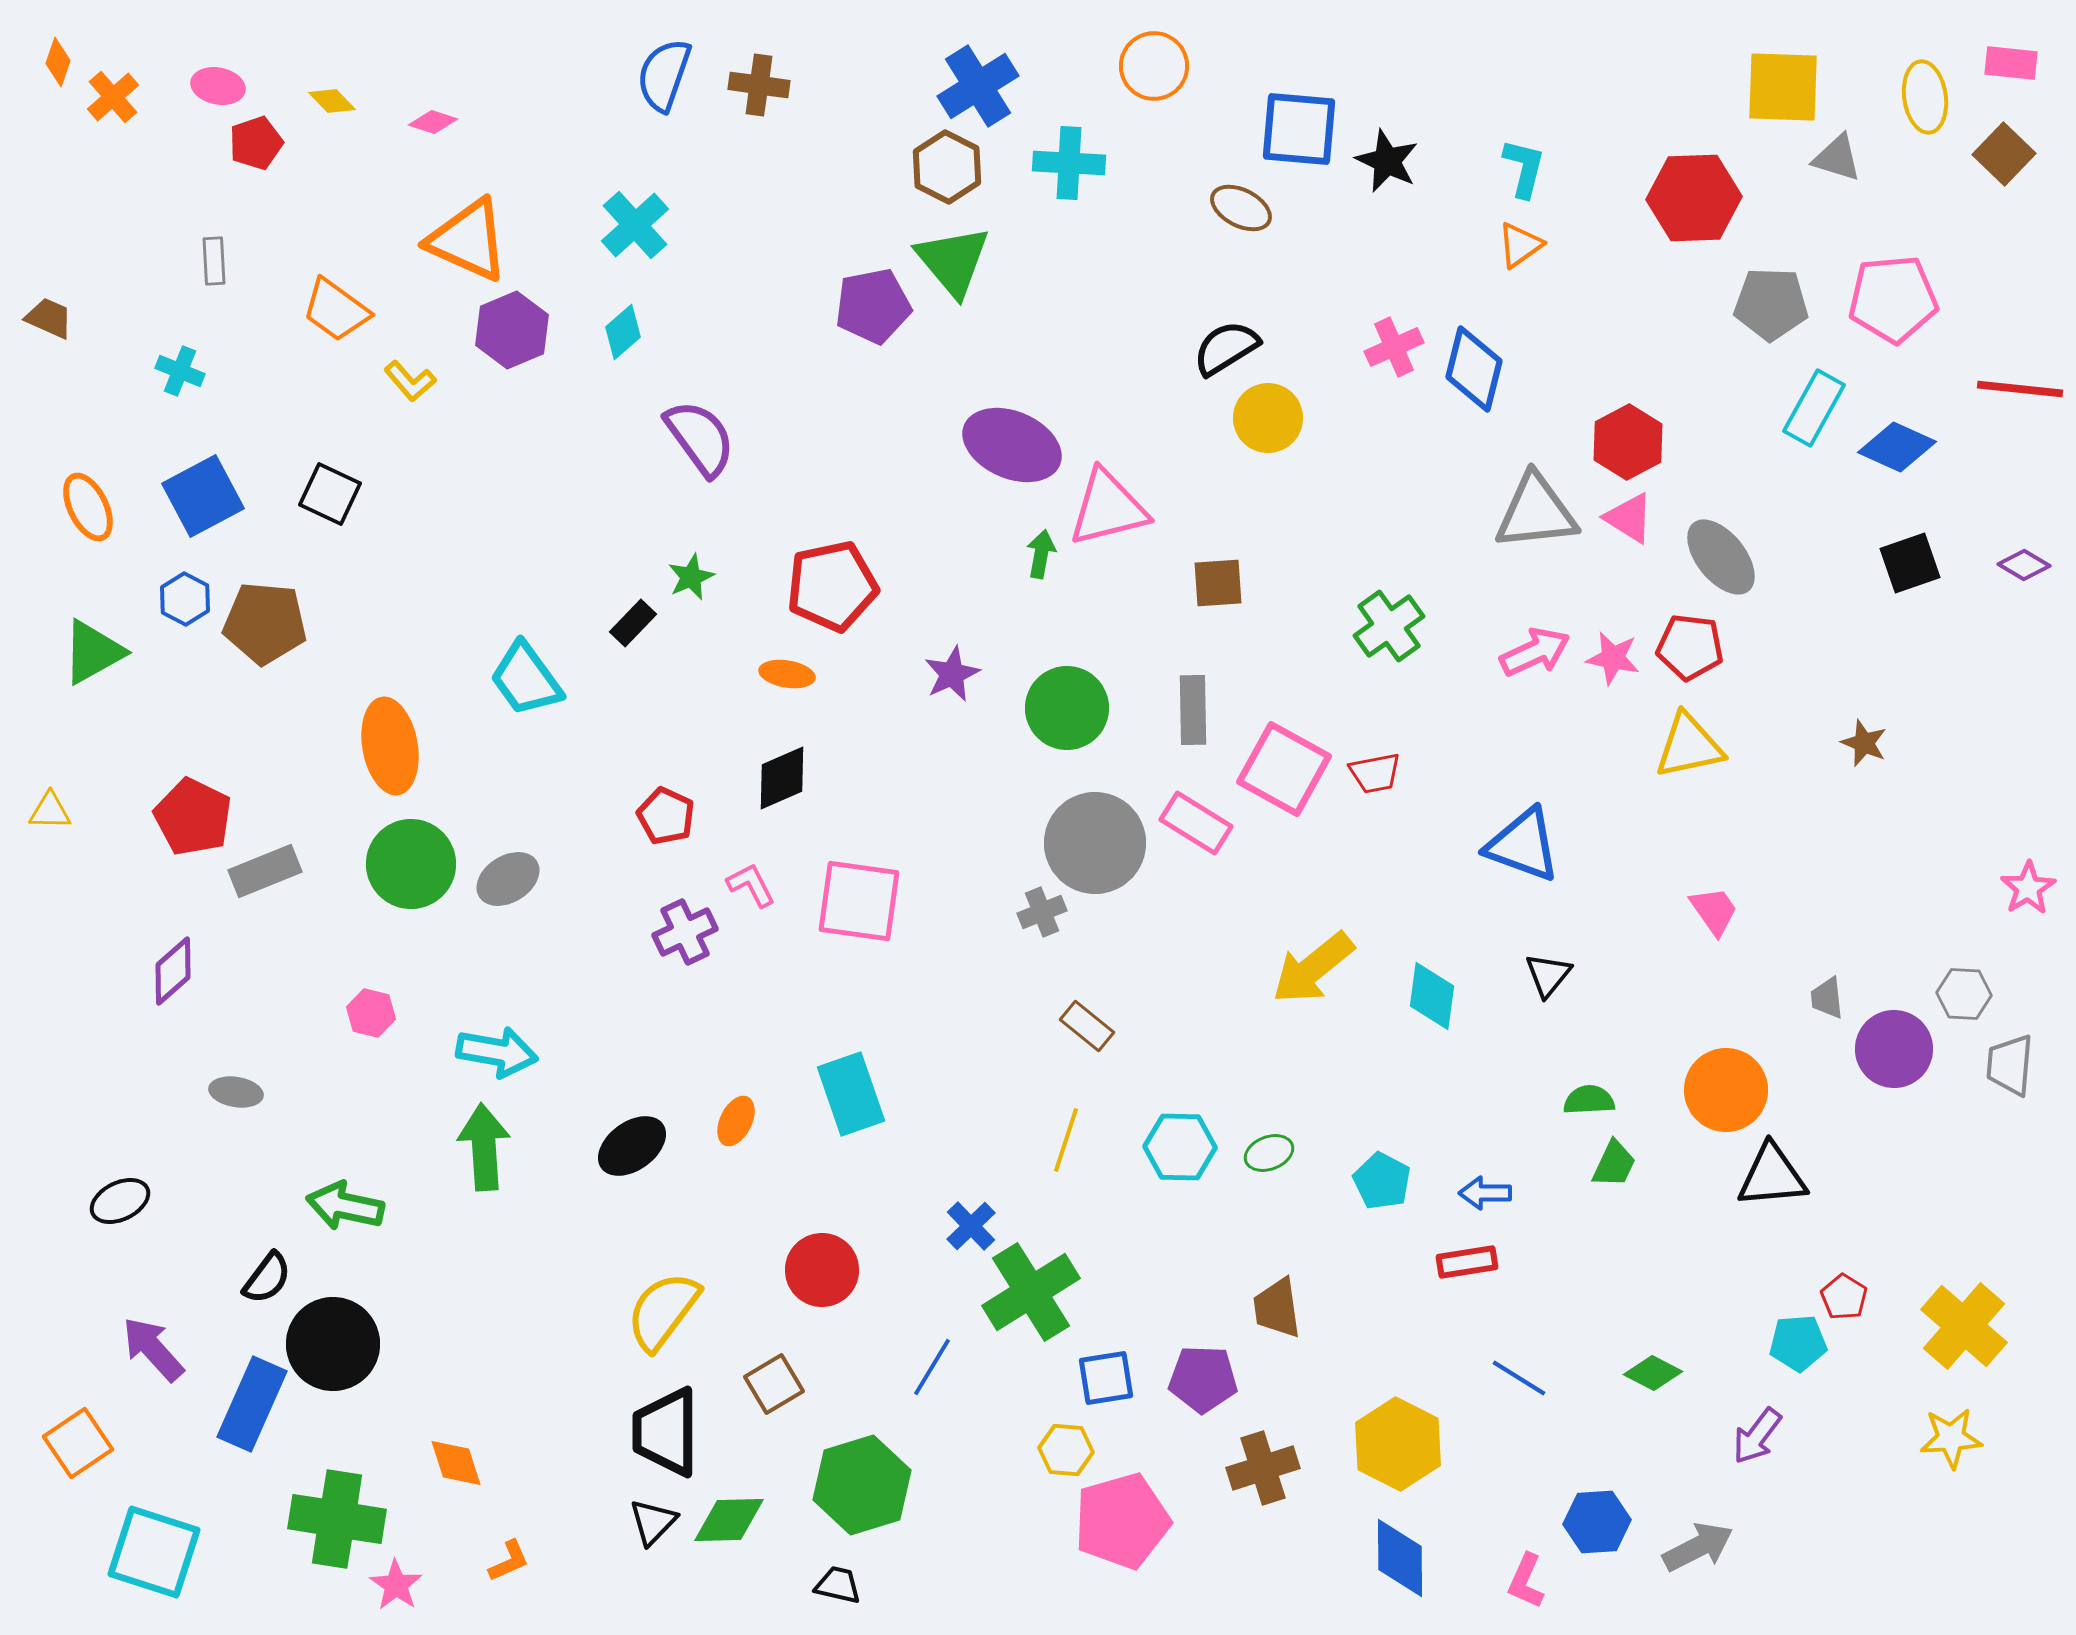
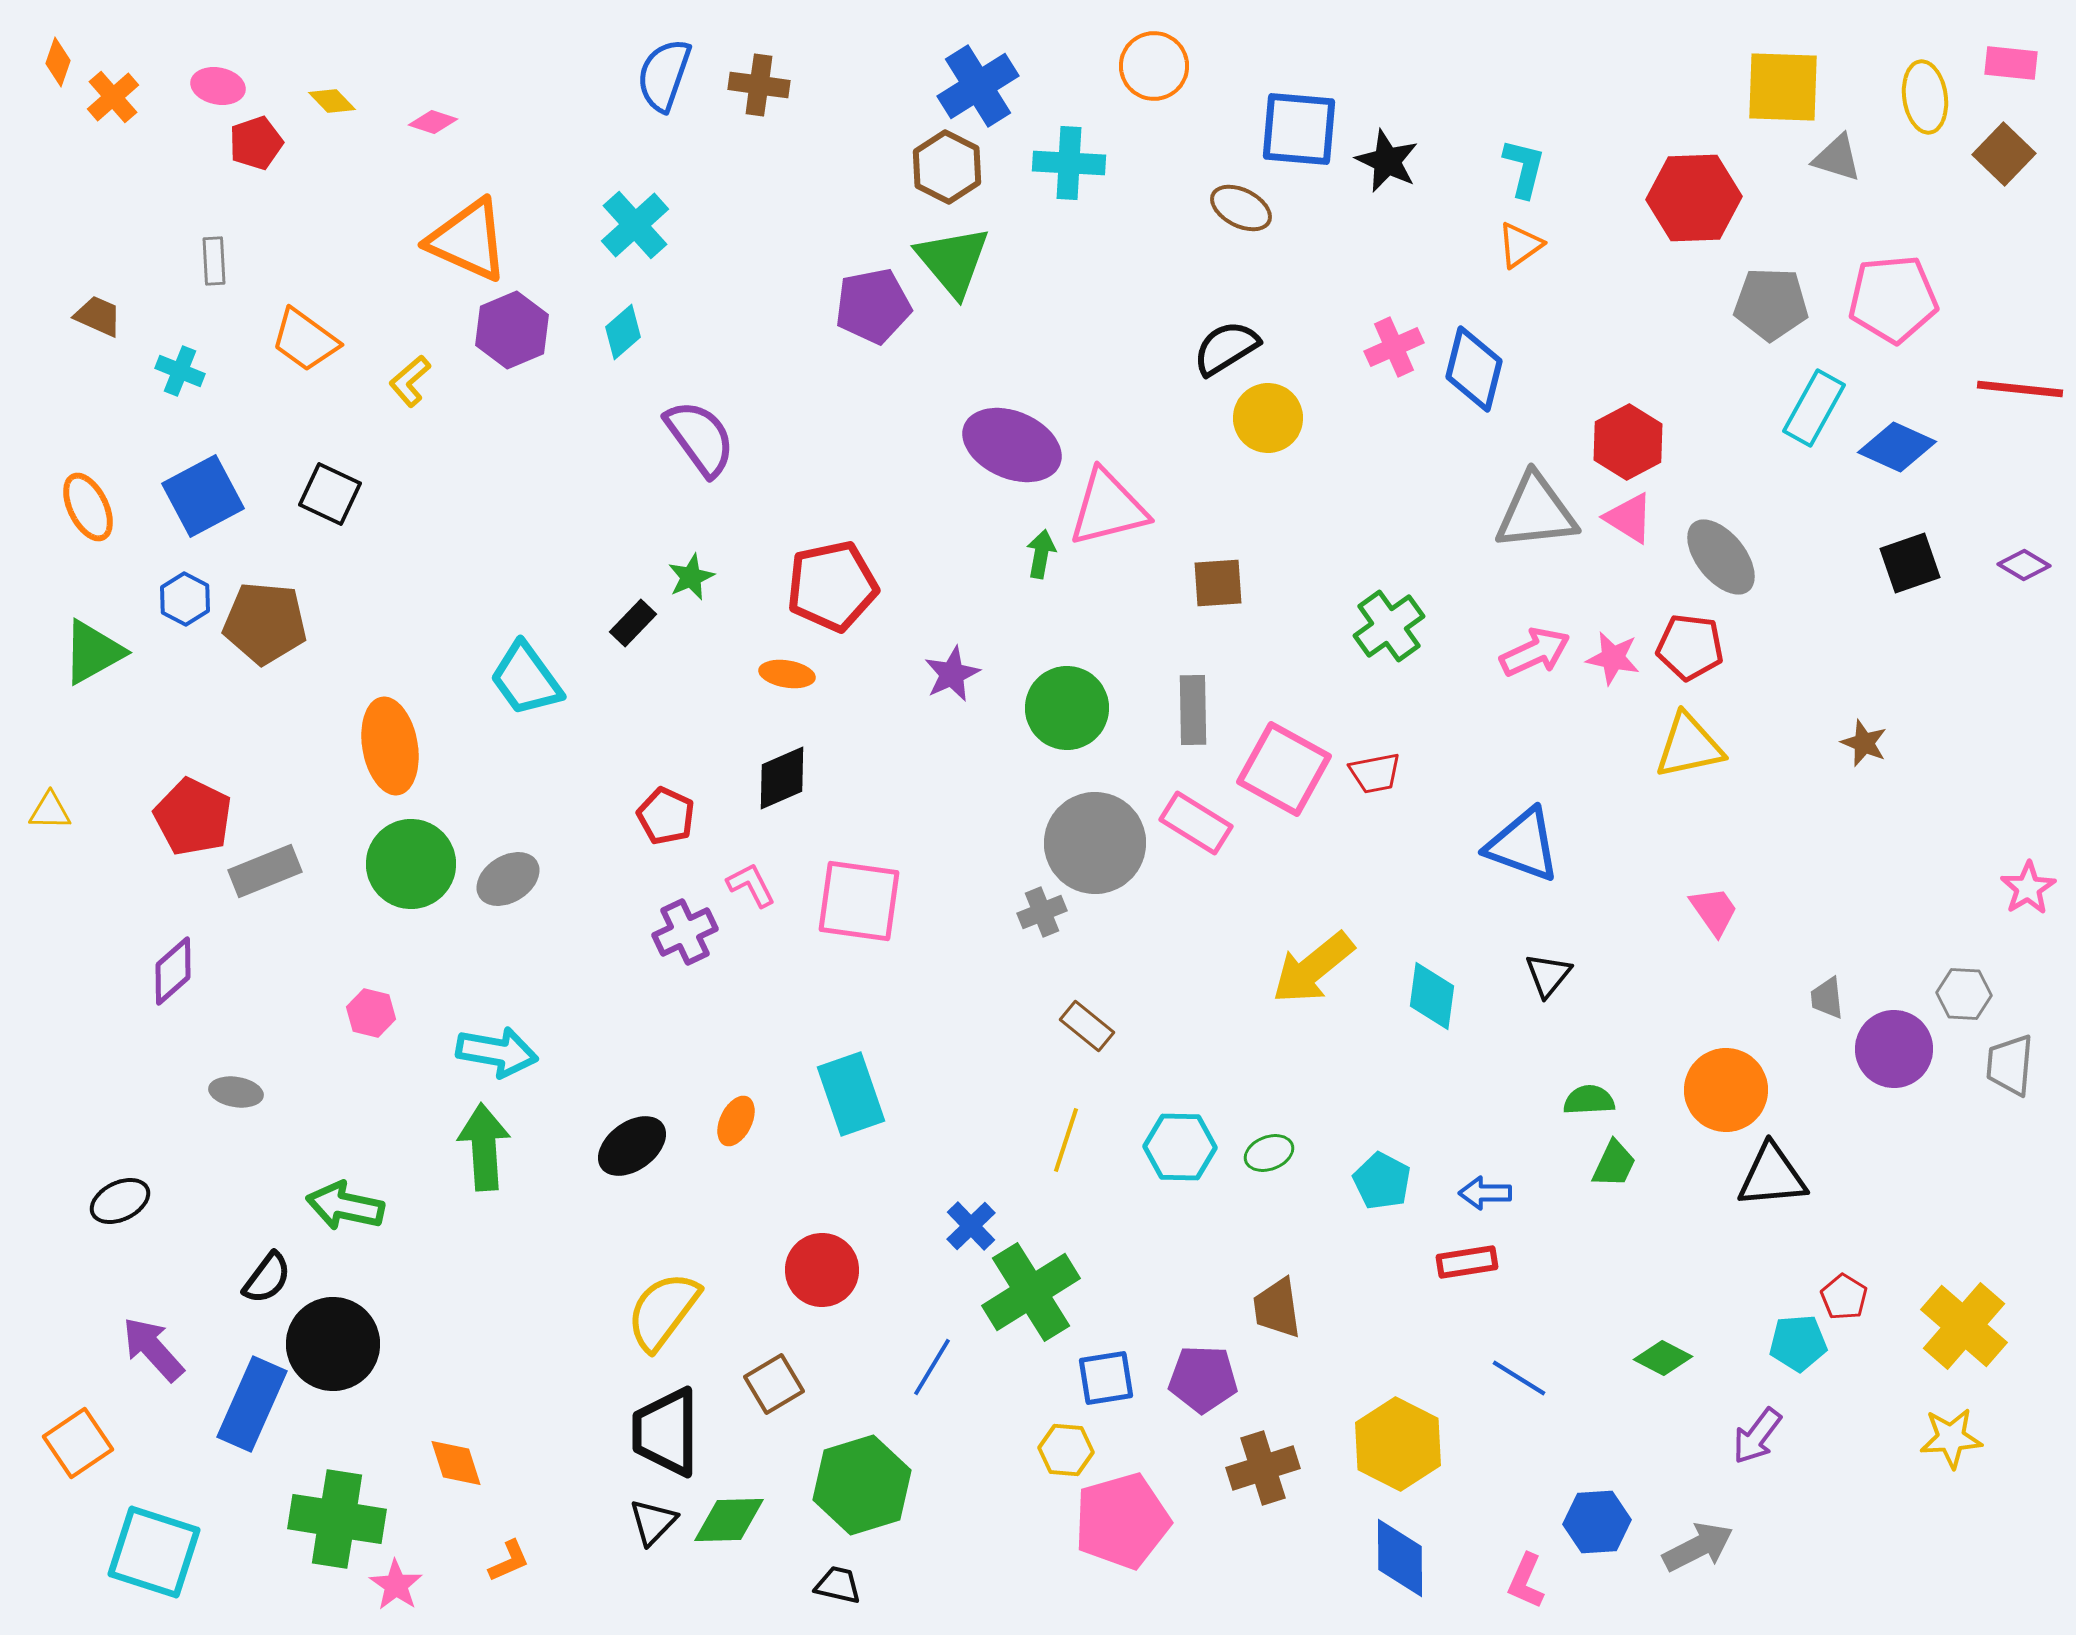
orange trapezoid at (336, 310): moved 31 px left, 30 px down
brown trapezoid at (49, 318): moved 49 px right, 2 px up
yellow L-shape at (410, 381): rotated 90 degrees clockwise
green diamond at (1653, 1373): moved 10 px right, 15 px up
